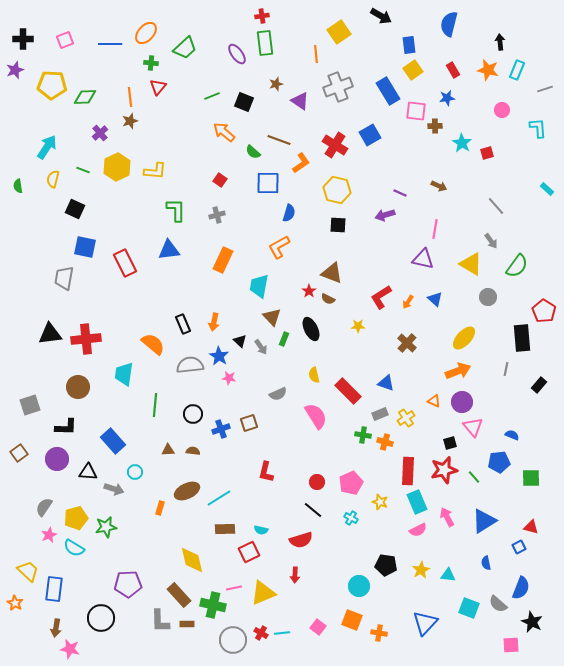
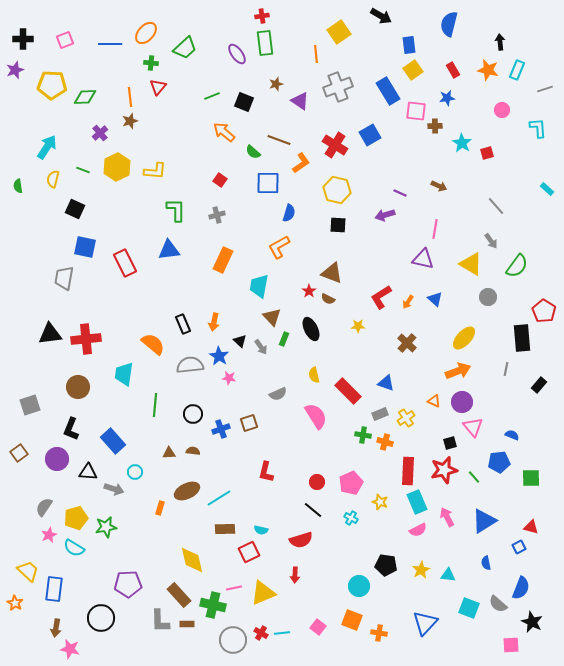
black L-shape at (66, 427): moved 5 px right, 2 px down; rotated 110 degrees clockwise
brown triangle at (168, 450): moved 1 px right, 3 px down
